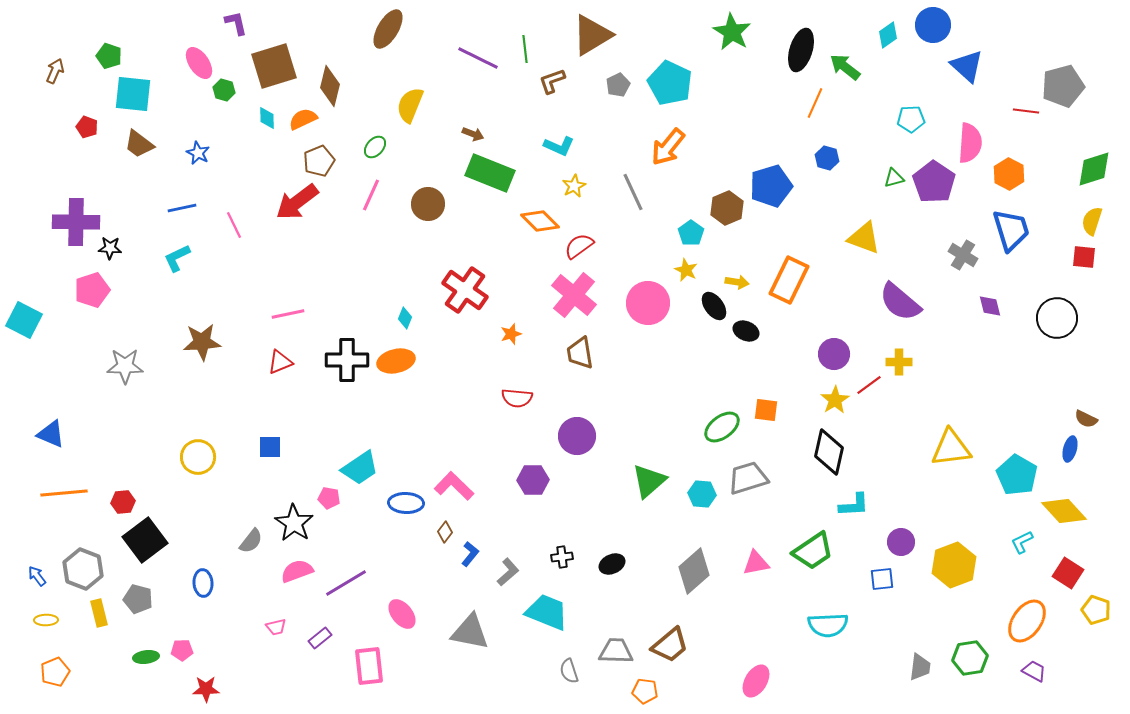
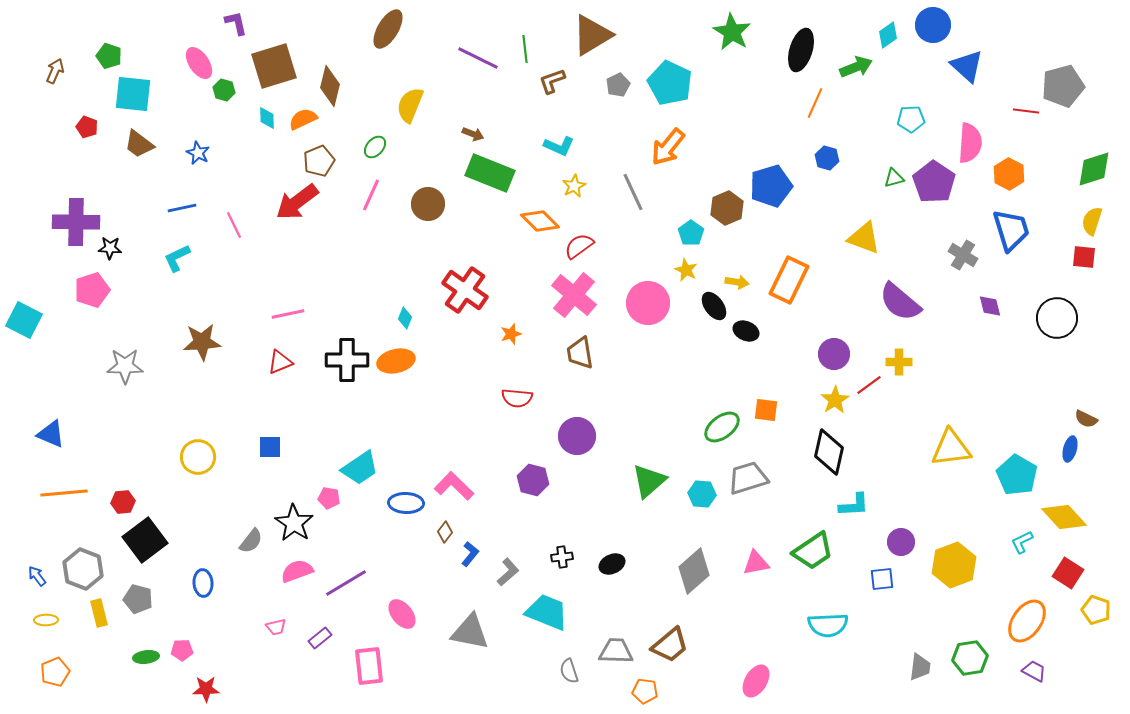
green arrow at (845, 67): moved 11 px right; rotated 120 degrees clockwise
purple hexagon at (533, 480): rotated 16 degrees clockwise
yellow diamond at (1064, 511): moved 6 px down
